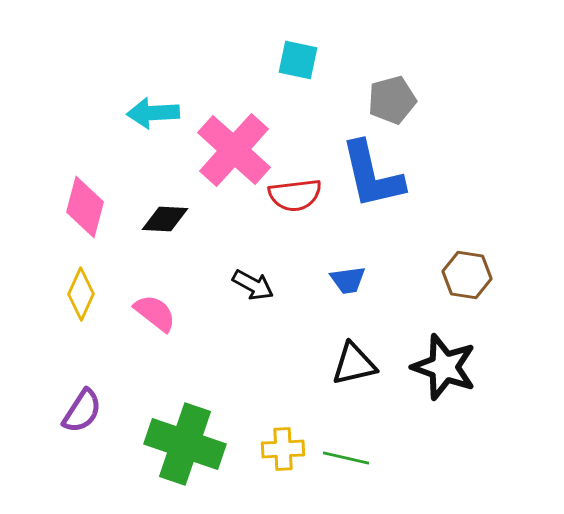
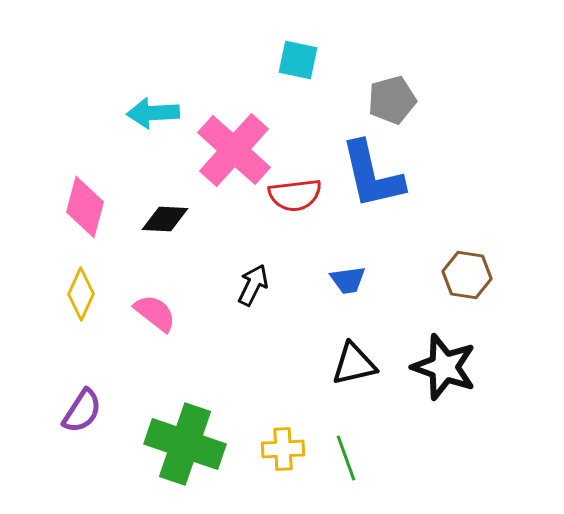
black arrow: rotated 93 degrees counterclockwise
green line: rotated 57 degrees clockwise
